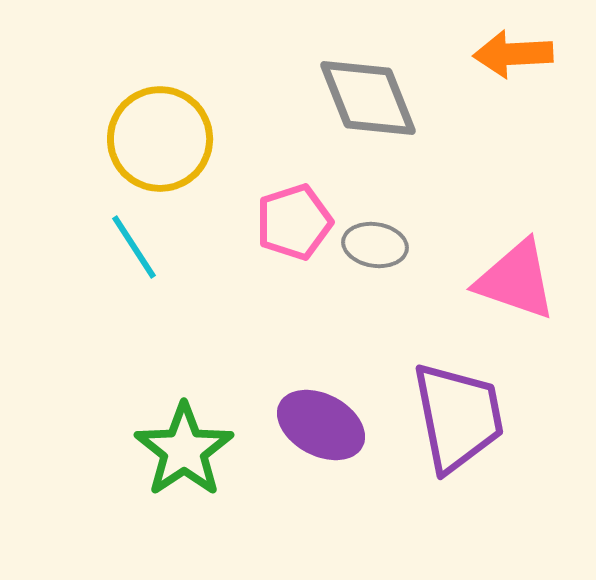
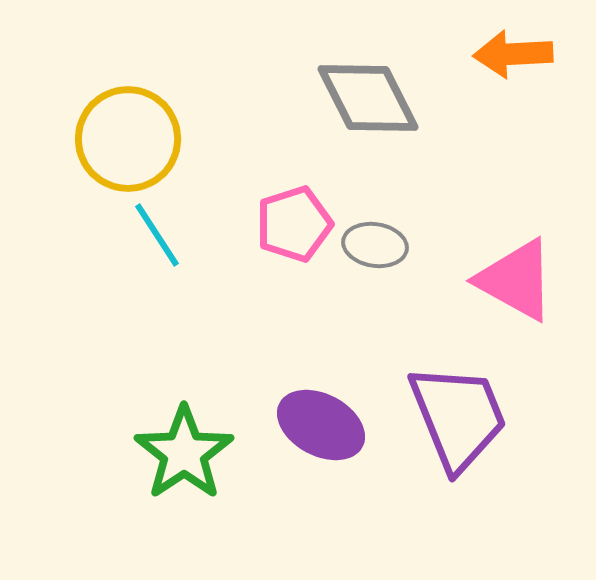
gray diamond: rotated 5 degrees counterclockwise
yellow circle: moved 32 px left
pink pentagon: moved 2 px down
cyan line: moved 23 px right, 12 px up
pink triangle: rotated 10 degrees clockwise
purple trapezoid: rotated 11 degrees counterclockwise
green star: moved 3 px down
